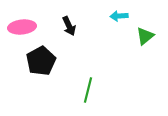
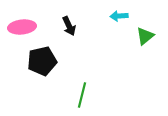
black pentagon: moved 1 px right; rotated 16 degrees clockwise
green line: moved 6 px left, 5 px down
